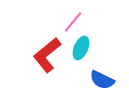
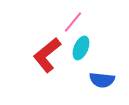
blue semicircle: rotated 20 degrees counterclockwise
